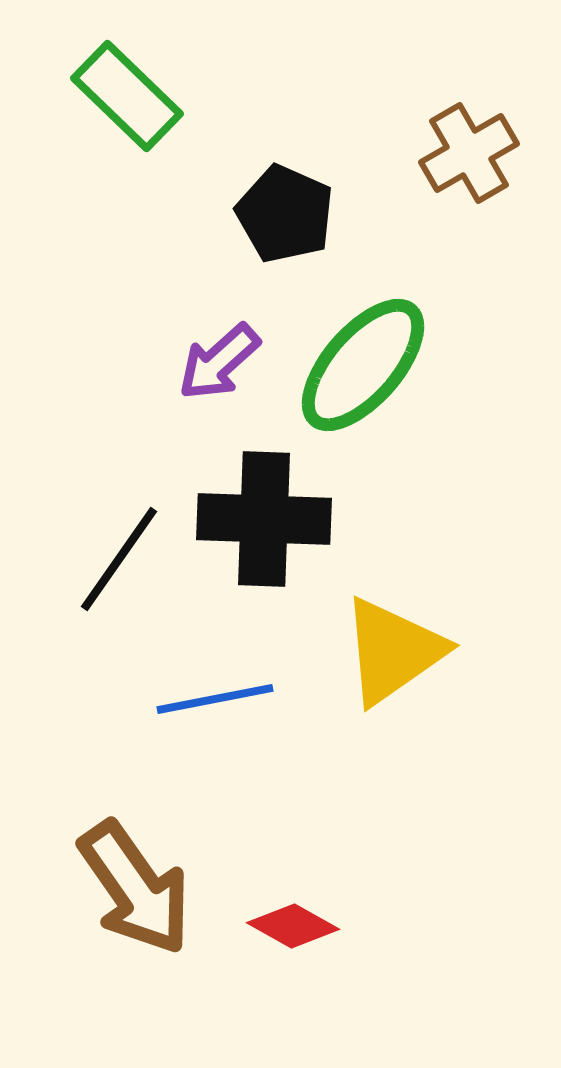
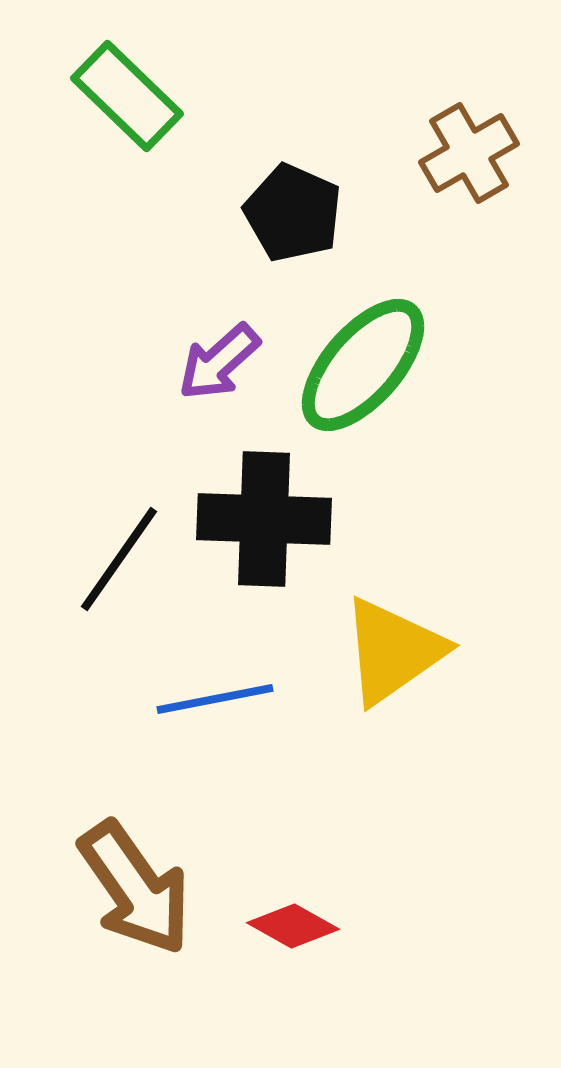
black pentagon: moved 8 px right, 1 px up
